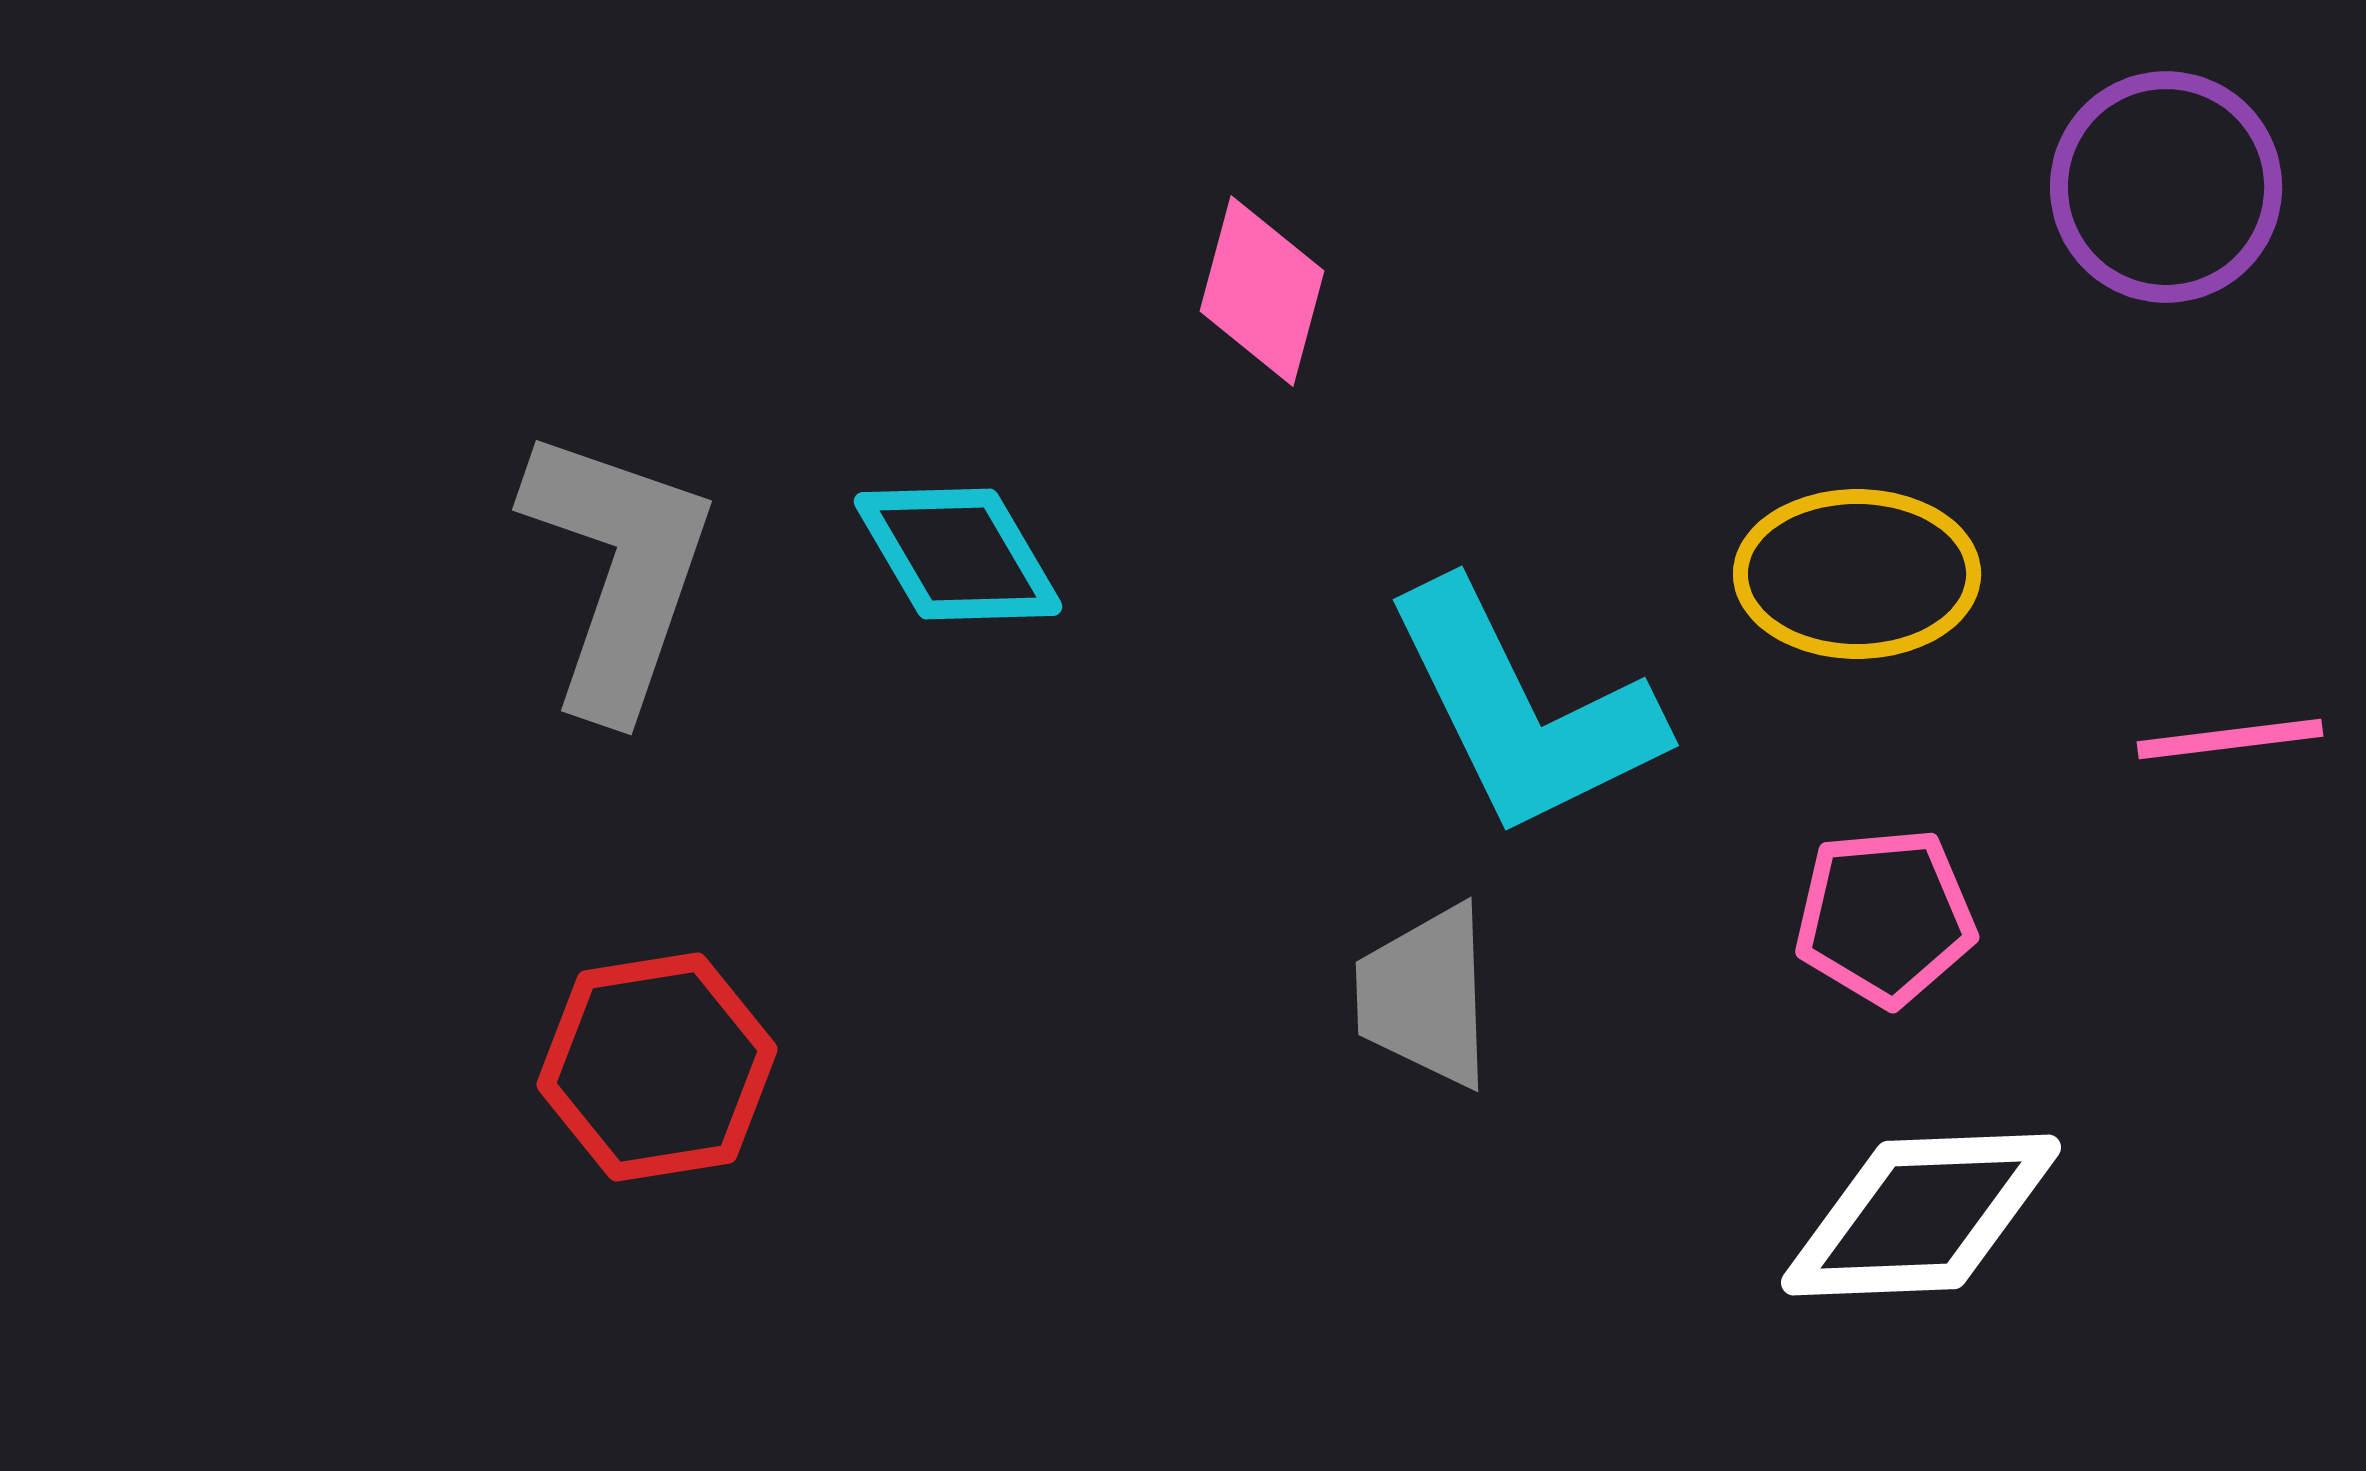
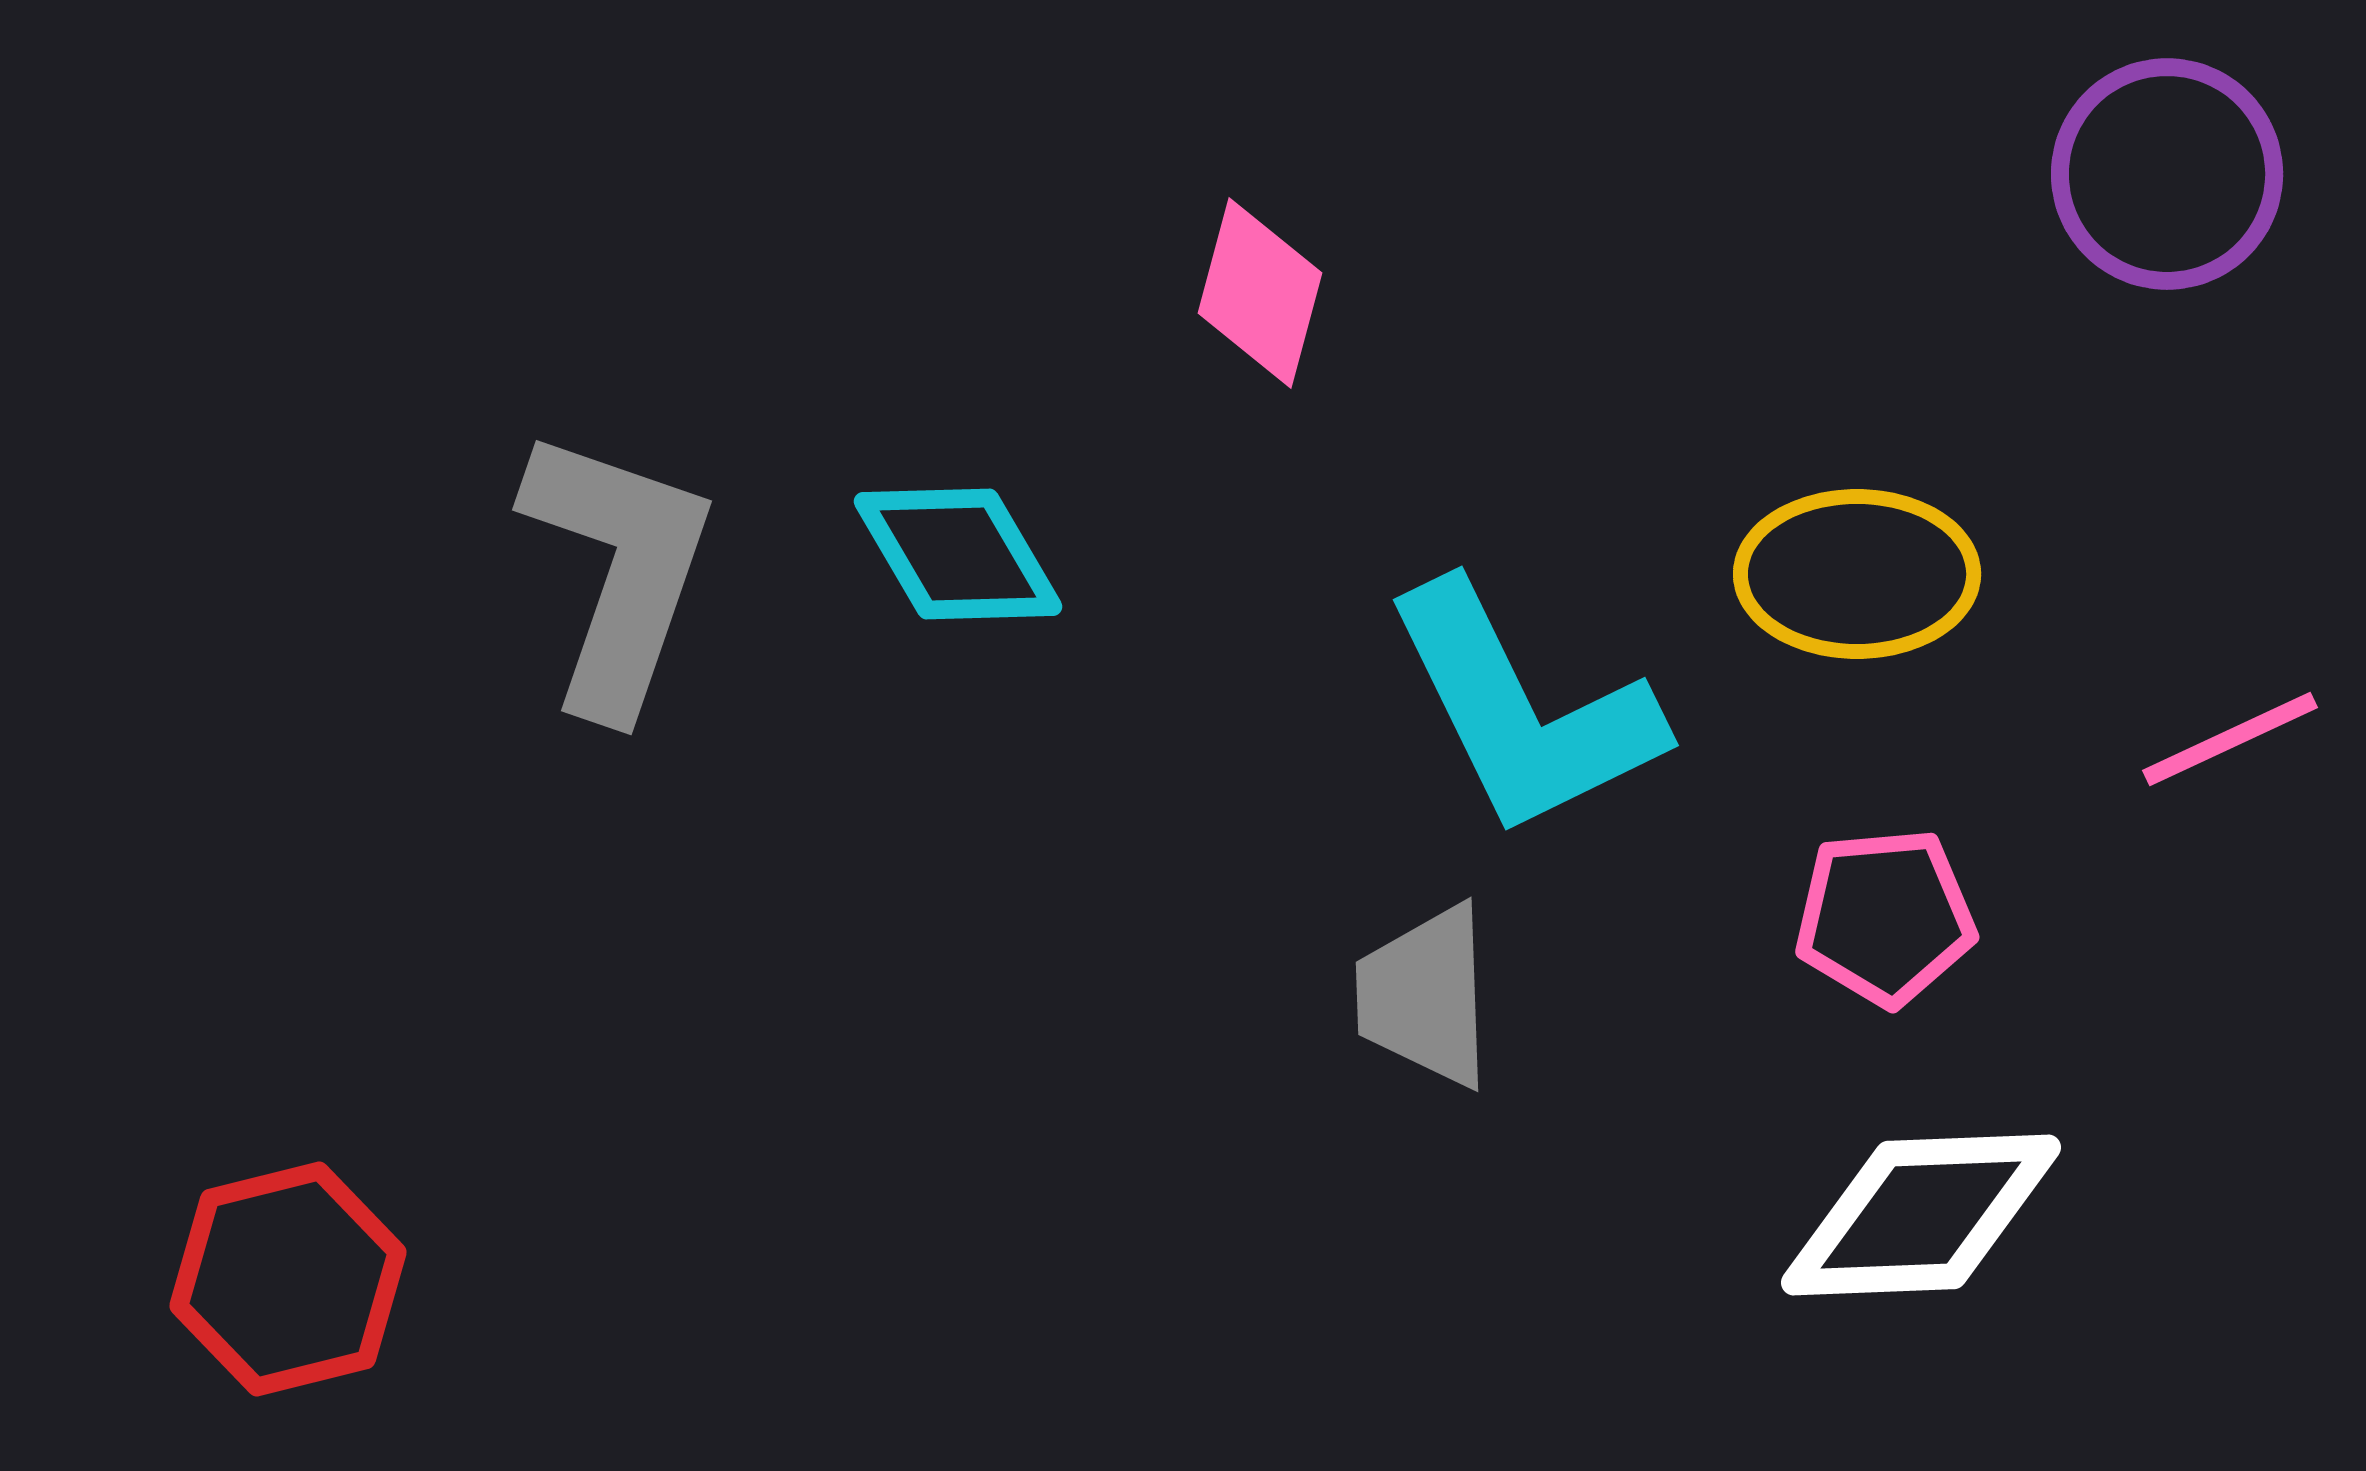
purple circle: moved 1 px right, 13 px up
pink diamond: moved 2 px left, 2 px down
pink line: rotated 18 degrees counterclockwise
red hexagon: moved 369 px left, 212 px down; rotated 5 degrees counterclockwise
